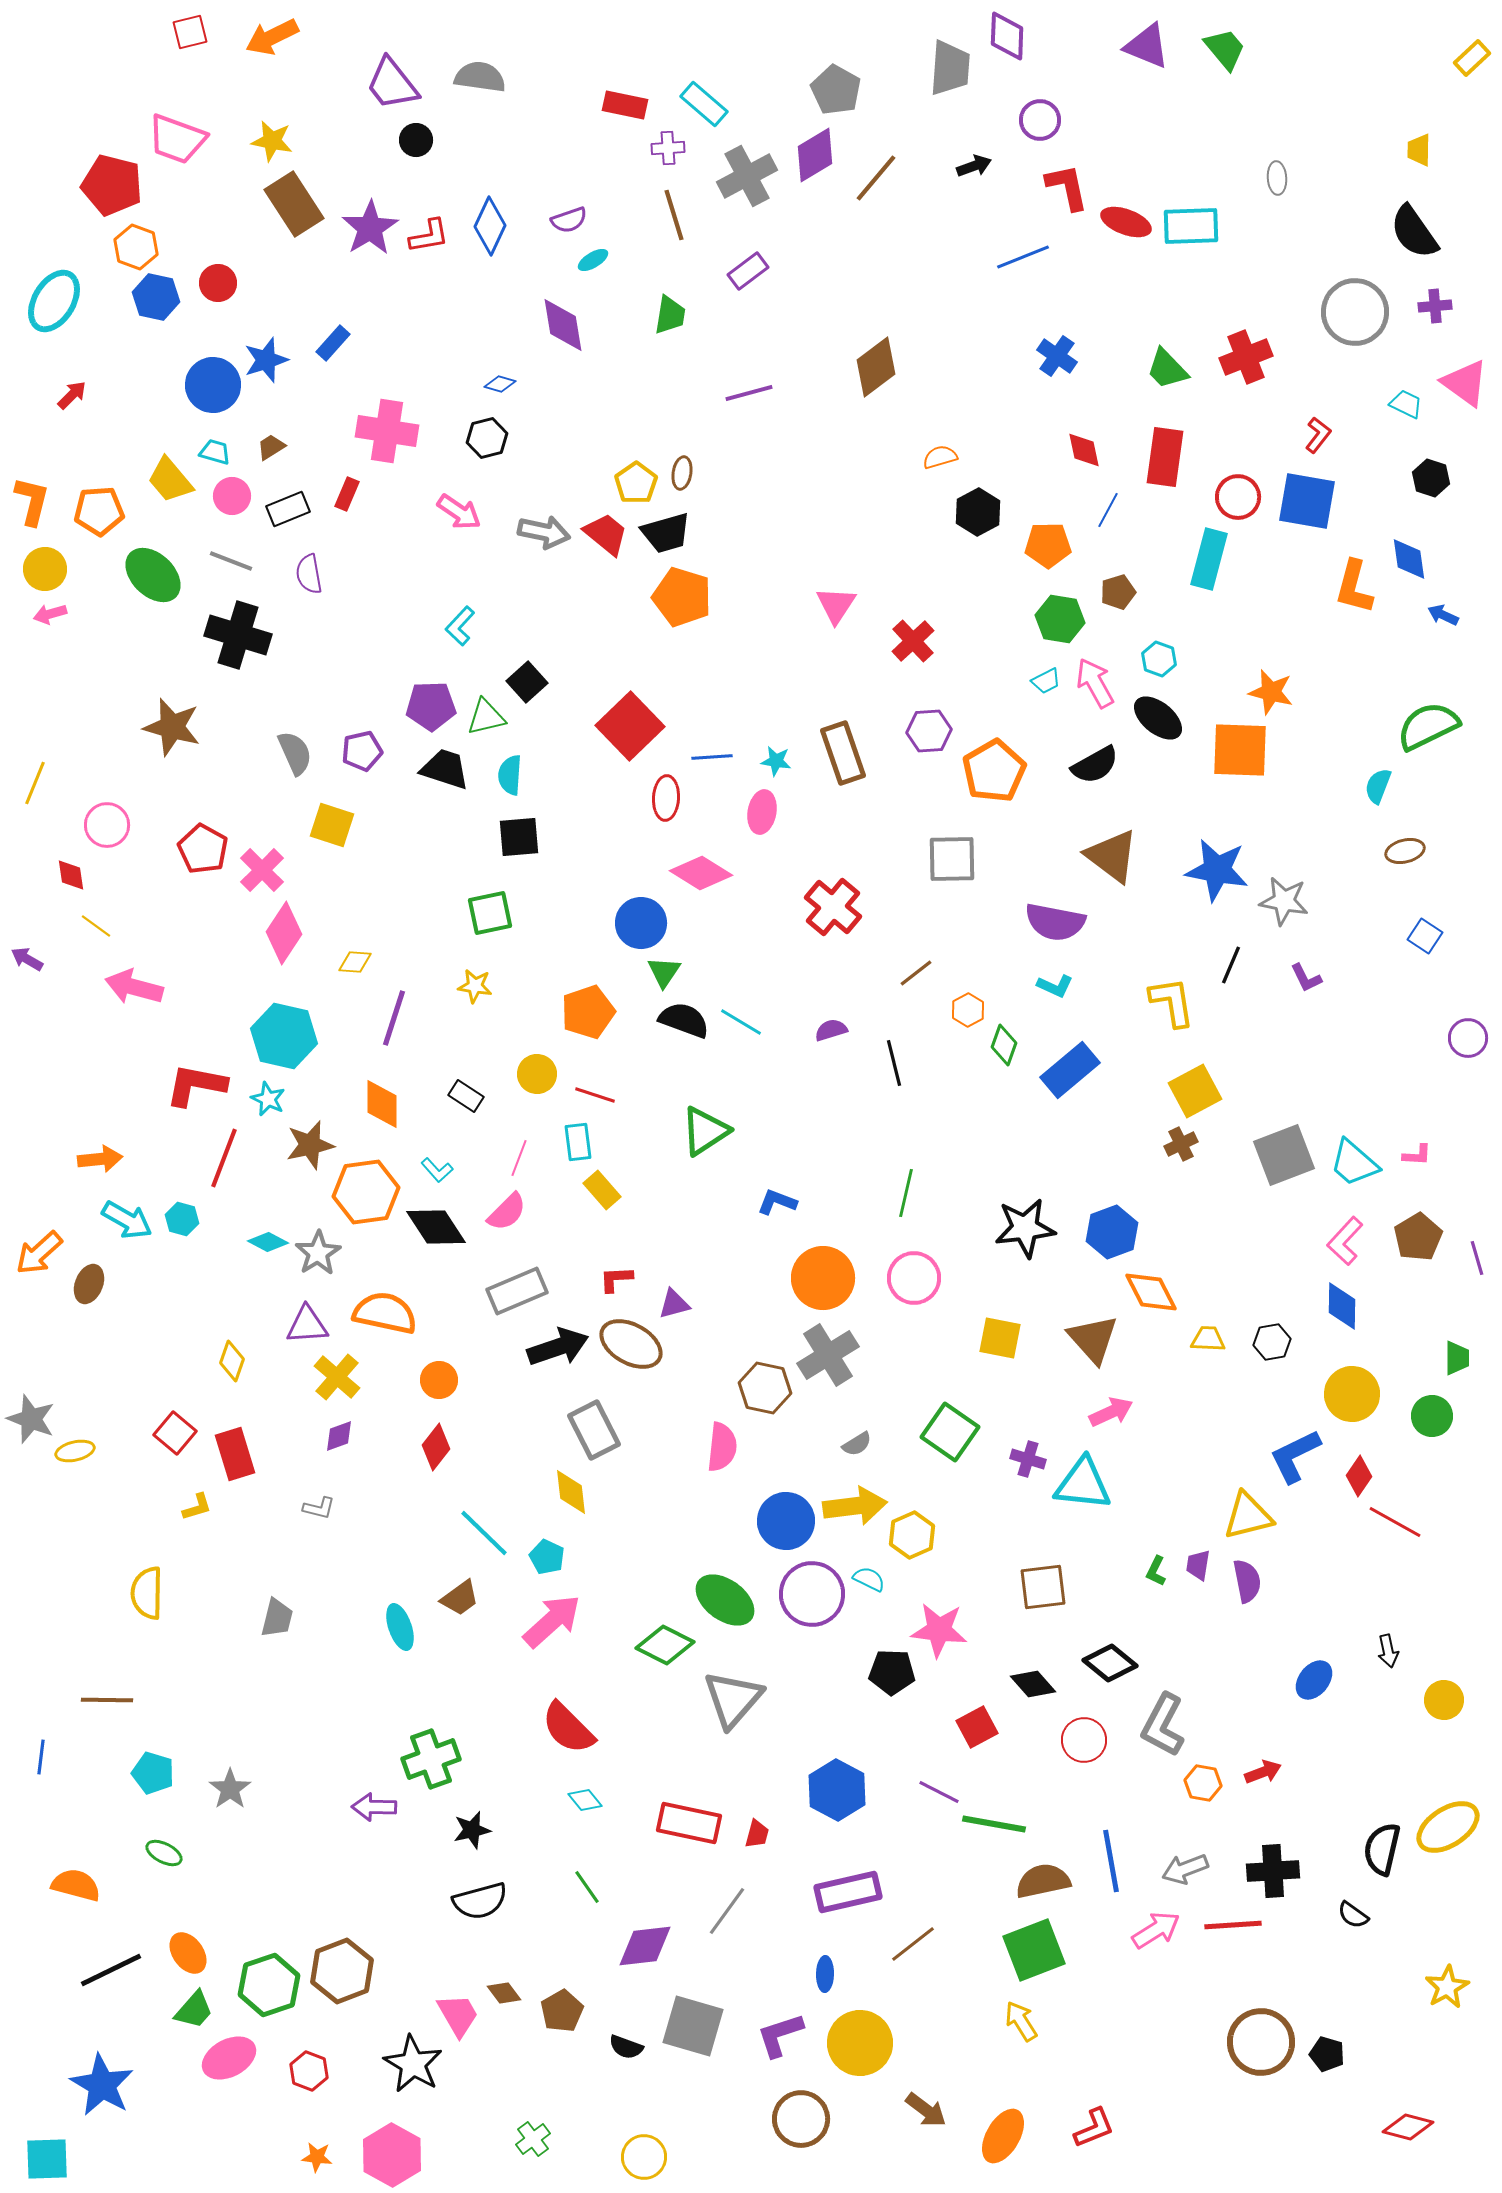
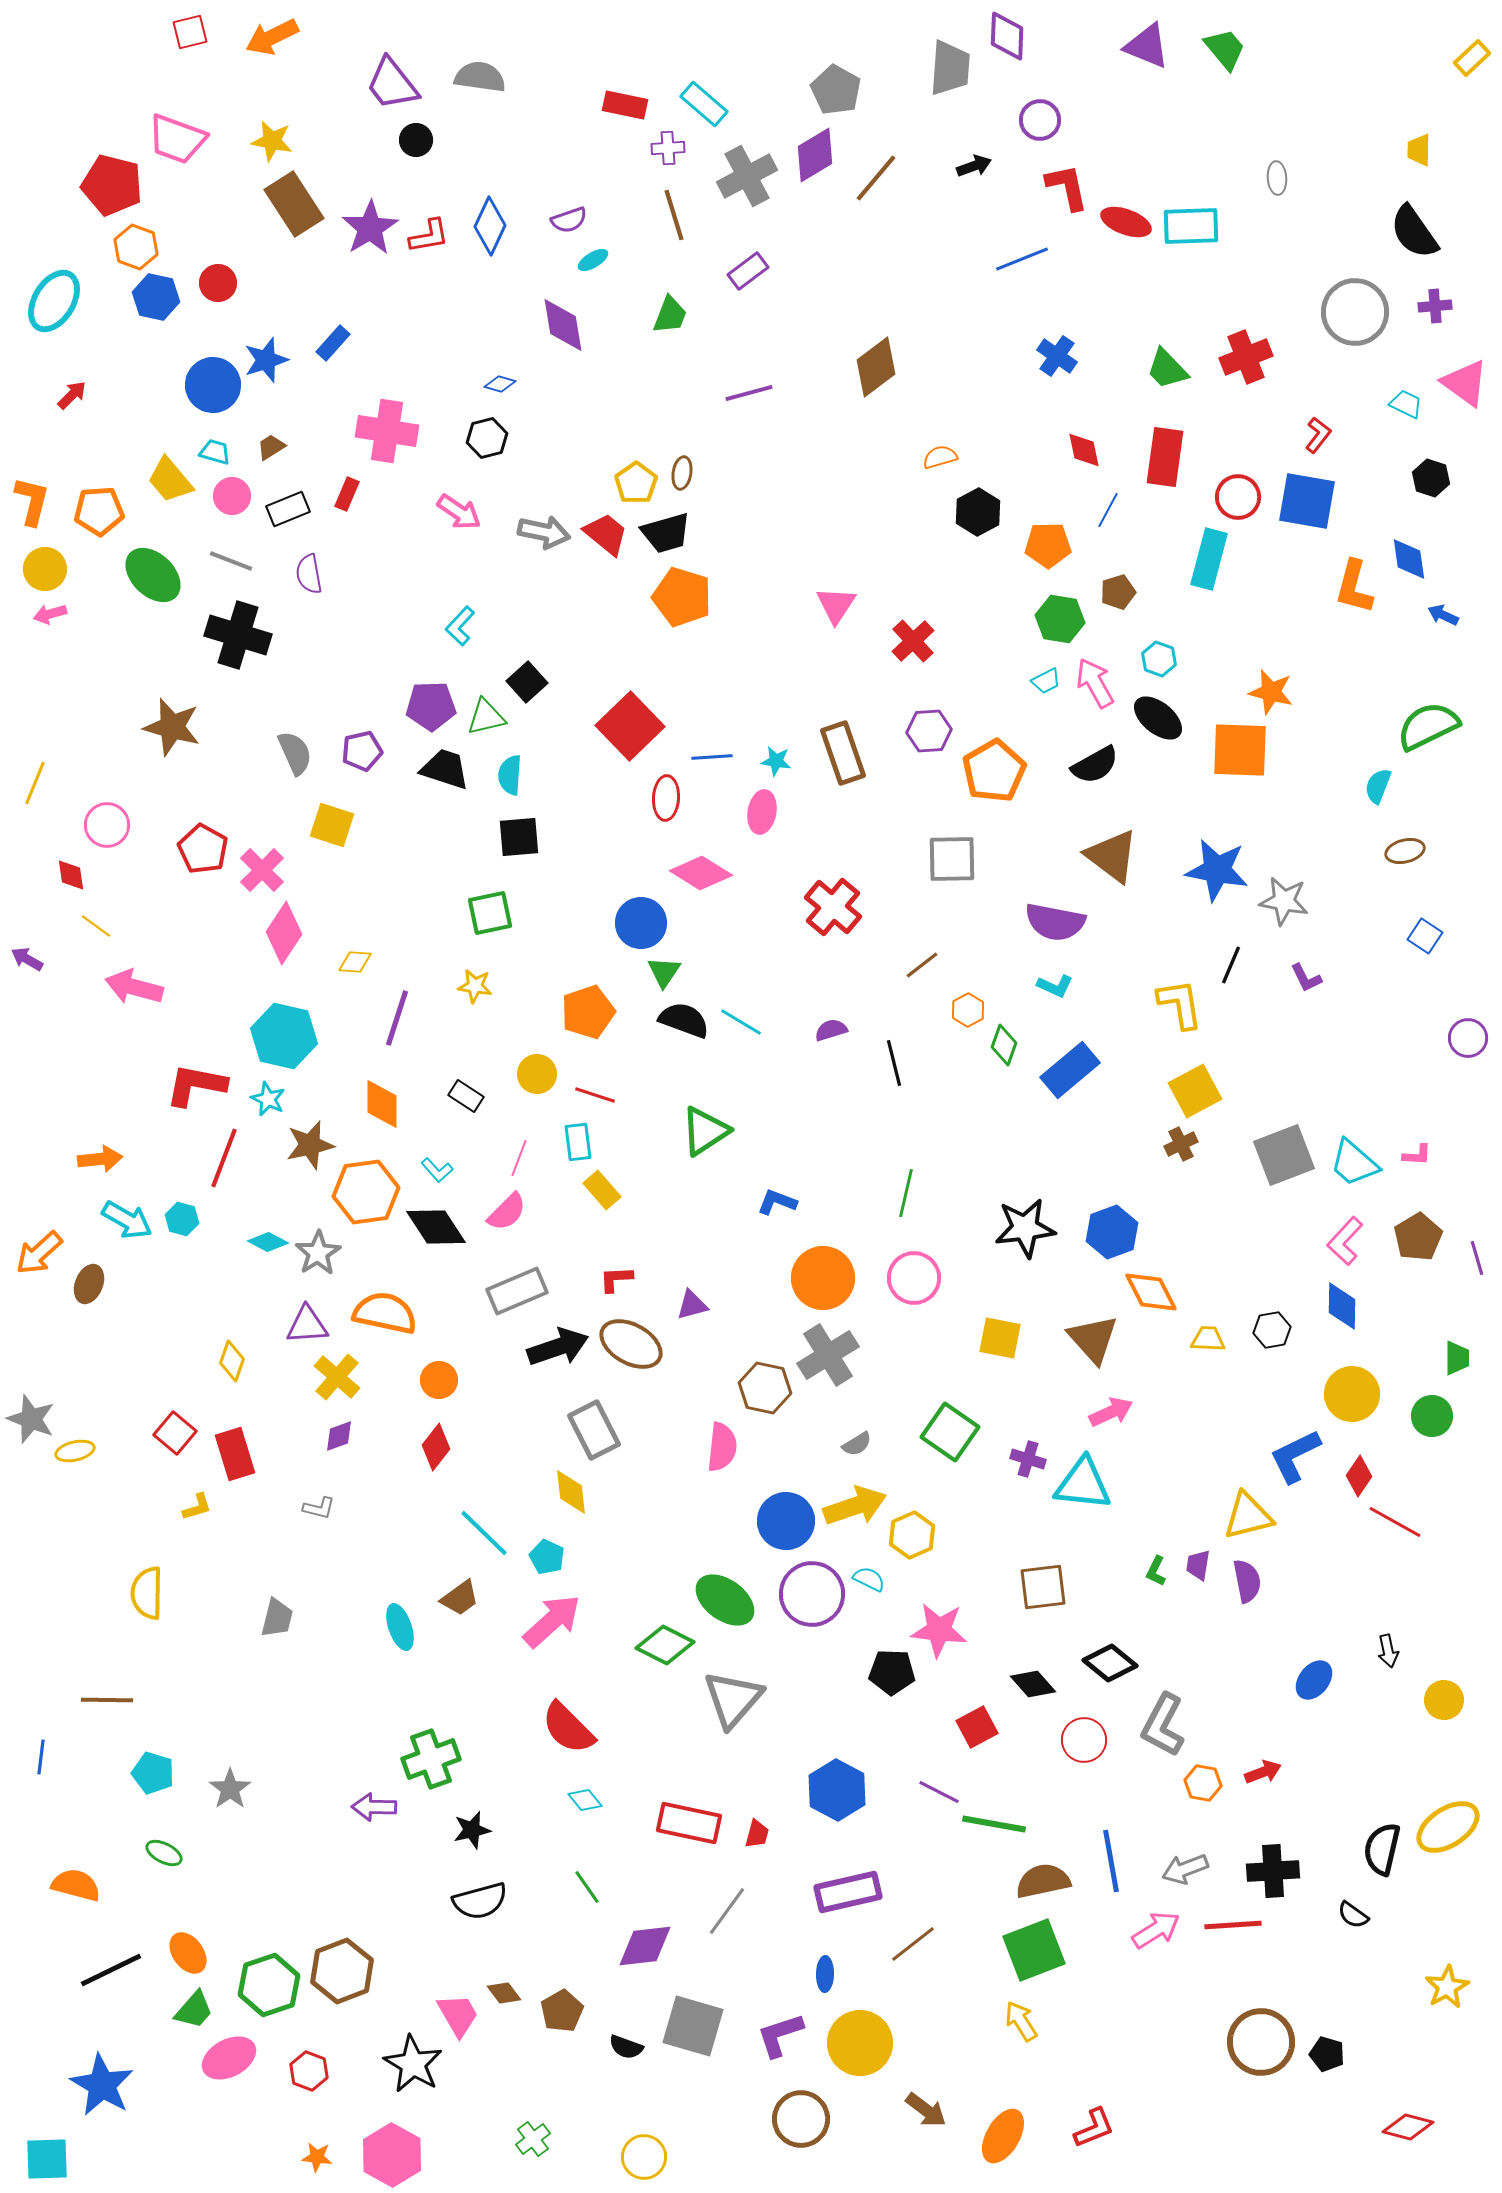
blue line at (1023, 257): moved 1 px left, 2 px down
green trapezoid at (670, 315): rotated 12 degrees clockwise
brown line at (916, 973): moved 6 px right, 8 px up
yellow L-shape at (1172, 1002): moved 8 px right, 2 px down
purple line at (394, 1018): moved 3 px right
purple triangle at (674, 1304): moved 18 px right, 1 px down
black hexagon at (1272, 1342): moved 12 px up
yellow arrow at (855, 1506): rotated 12 degrees counterclockwise
